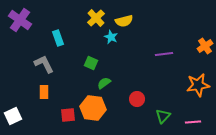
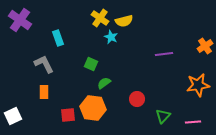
yellow cross: moved 4 px right; rotated 12 degrees counterclockwise
green square: moved 1 px down
